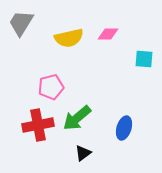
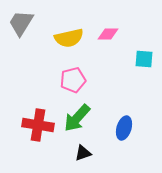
pink pentagon: moved 22 px right, 7 px up
green arrow: rotated 8 degrees counterclockwise
red cross: rotated 20 degrees clockwise
black triangle: rotated 18 degrees clockwise
